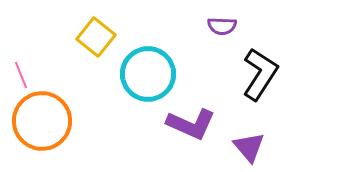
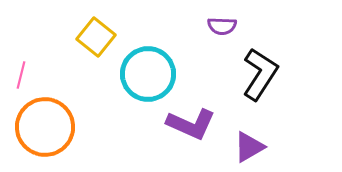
pink line: rotated 36 degrees clockwise
orange circle: moved 3 px right, 6 px down
purple triangle: rotated 40 degrees clockwise
